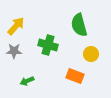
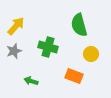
green cross: moved 2 px down
gray star: rotated 21 degrees counterclockwise
orange rectangle: moved 1 px left
green arrow: moved 4 px right; rotated 40 degrees clockwise
